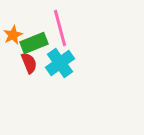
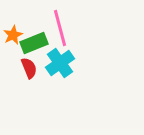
red semicircle: moved 5 px down
